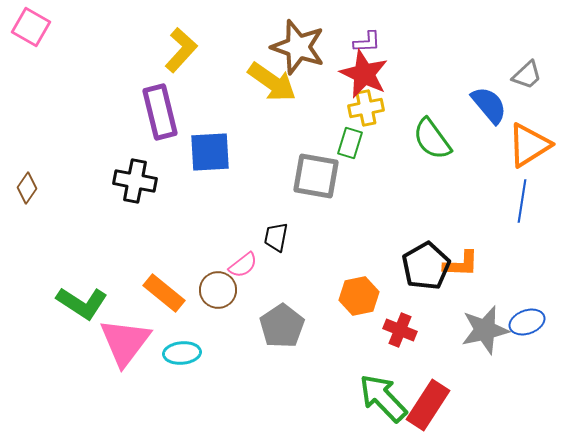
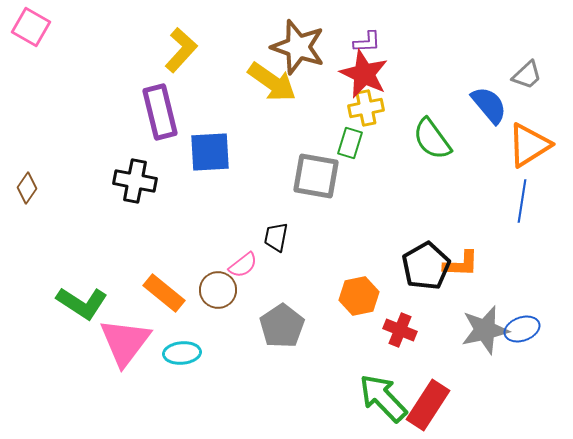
blue ellipse: moved 5 px left, 7 px down
